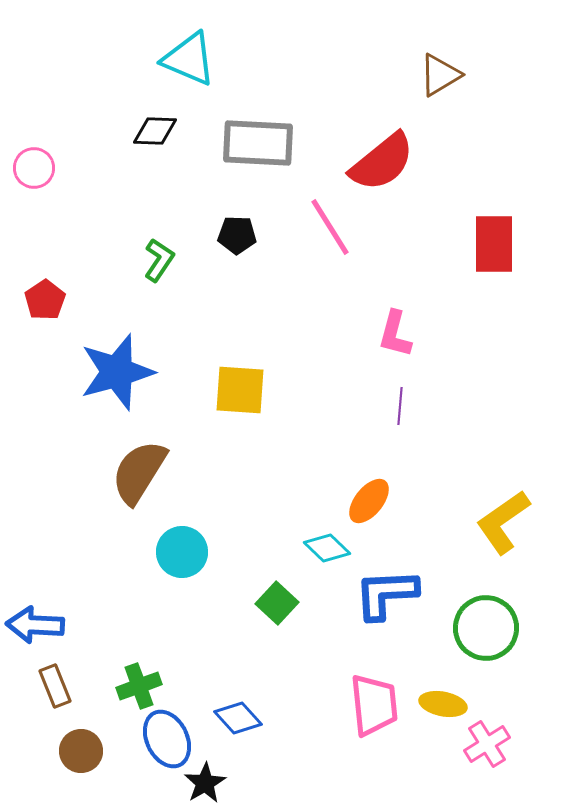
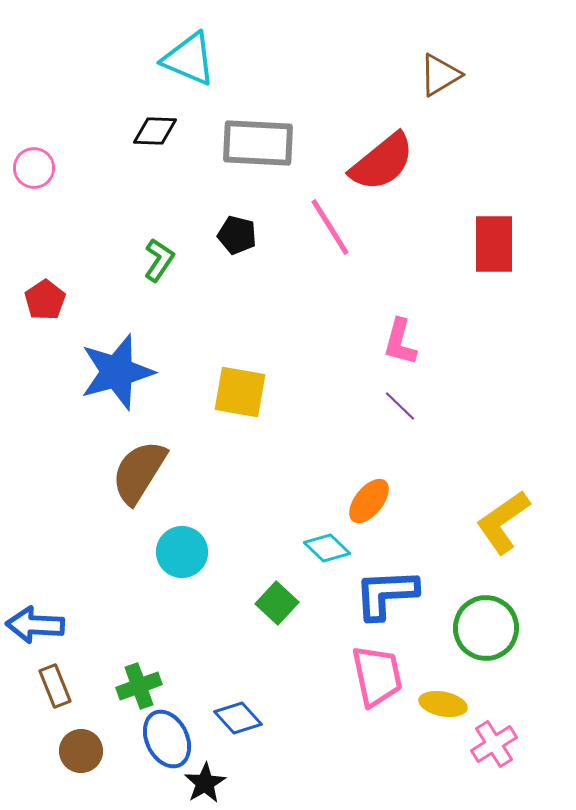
black pentagon: rotated 12 degrees clockwise
pink L-shape: moved 5 px right, 8 px down
yellow square: moved 2 px down; rotated 6 degrees clockwise
purple line: rotated 51 degrees counterclockwise
pink trapezoid: moved 3 px right, 29 px up; rotated 6 degrees counterclockwise
pink cross: moved 7 px right
